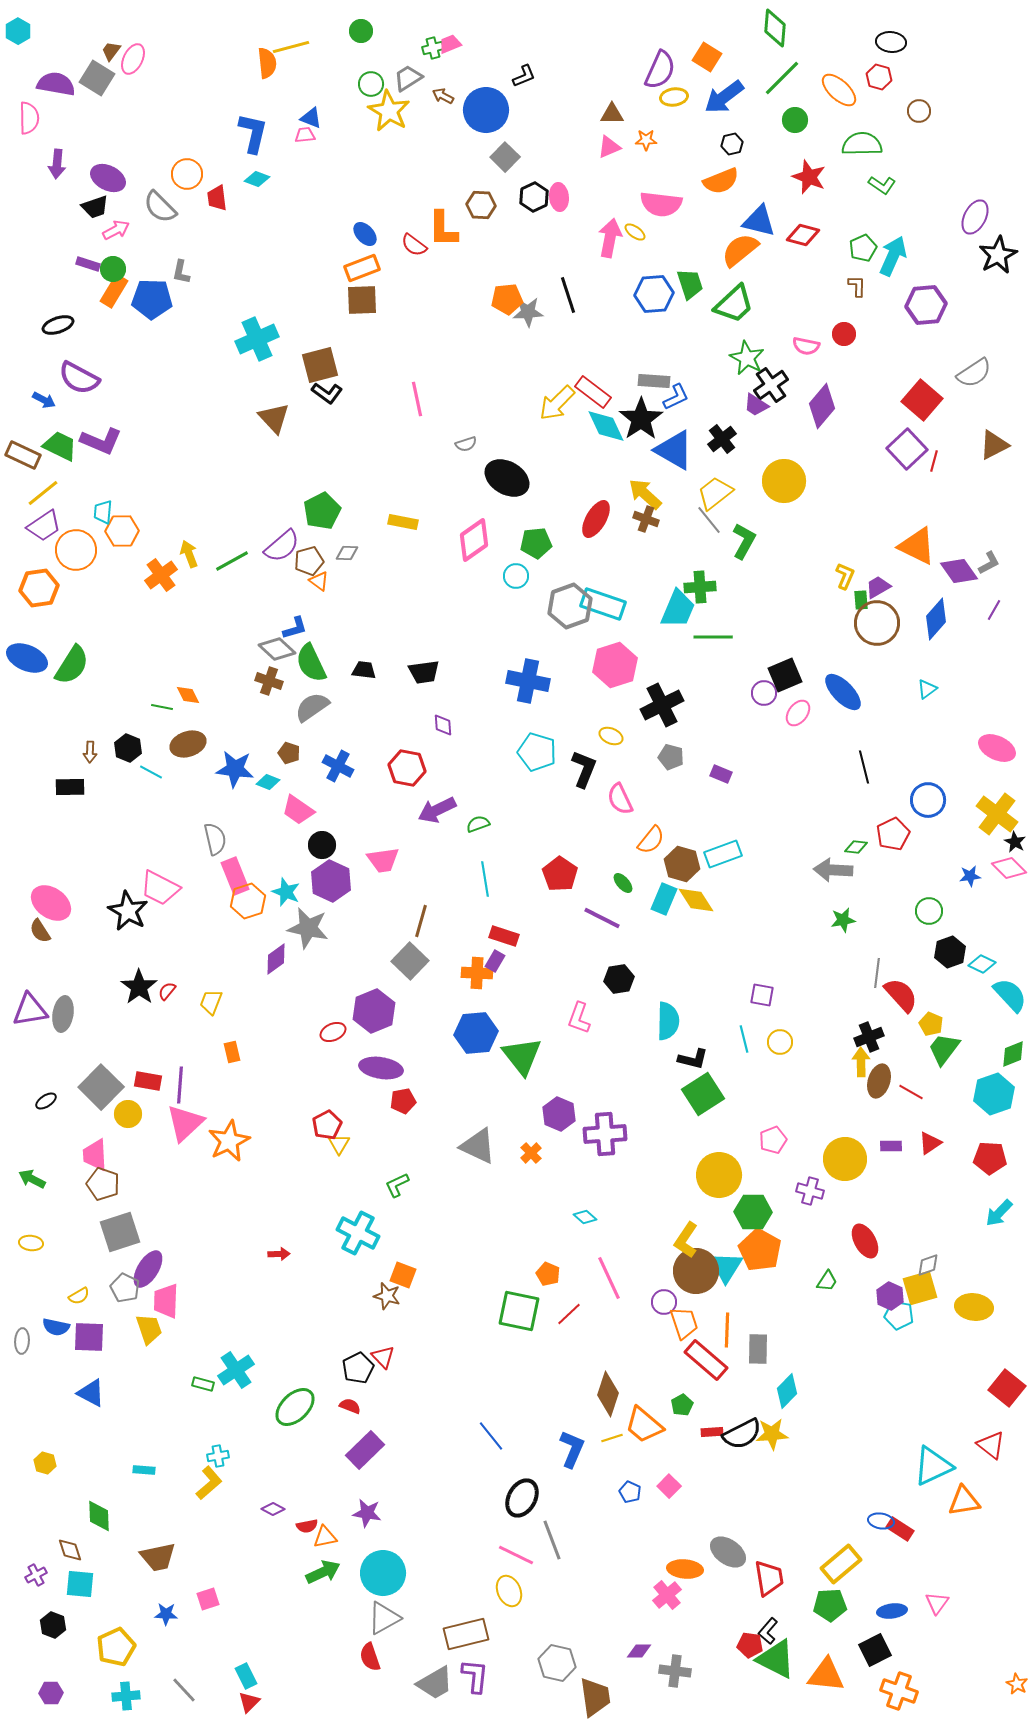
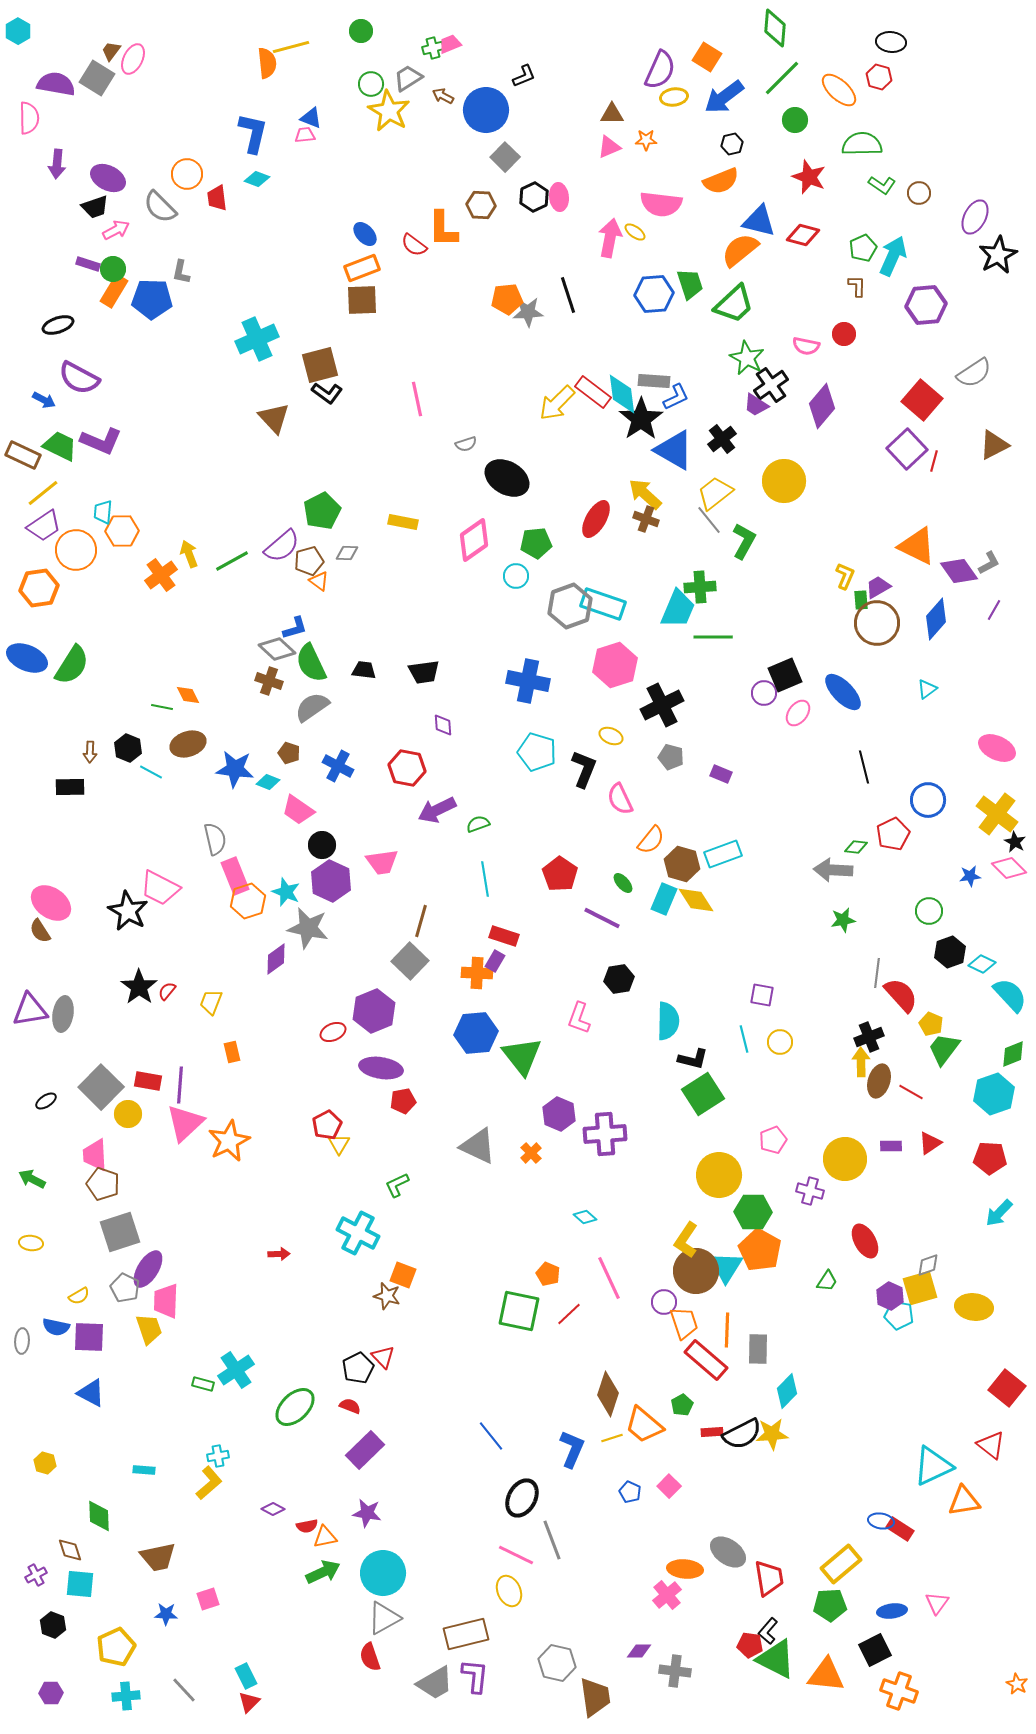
brown circle at (919, 111): moved 82 px down
cyan diamond at (606, 426): moved 16 px right, 32 px up; rotated 18 degrees clockwise
pink trapezoid at (383, 860): moved 1 px left, 2 px down
